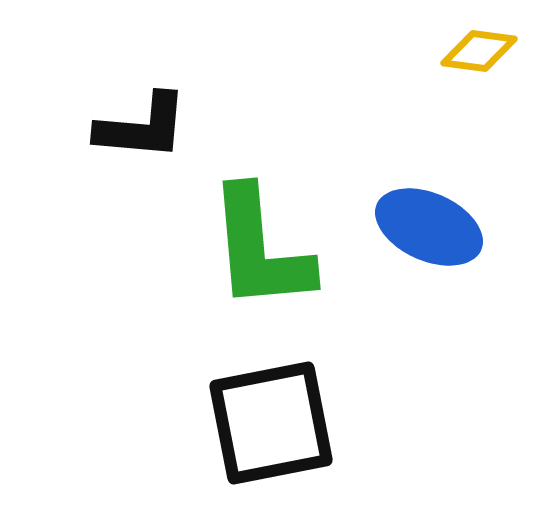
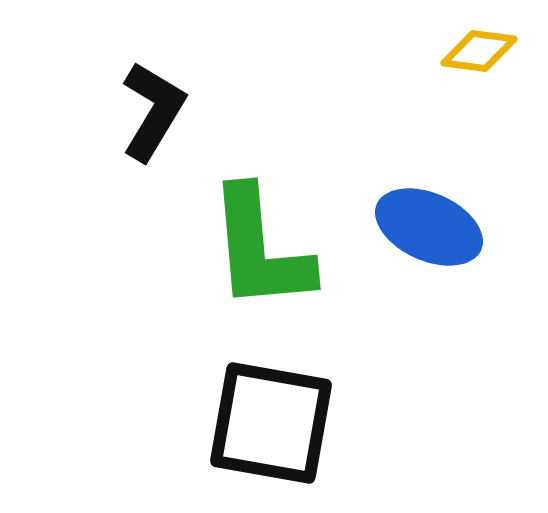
black L-shape: moved 11 px right, 16 px up; rotated 64 degrees counterclockwise
black square: rotated 21 degrees clockwise
